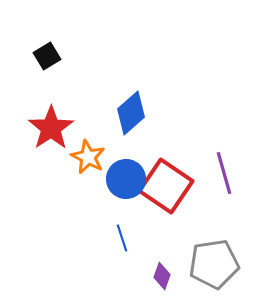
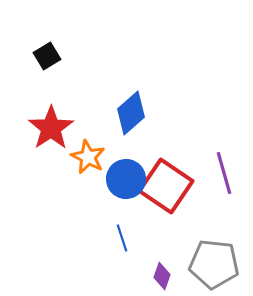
gray pentagon: rotated 15 degrees clockwise
